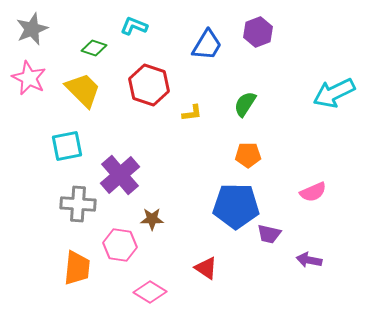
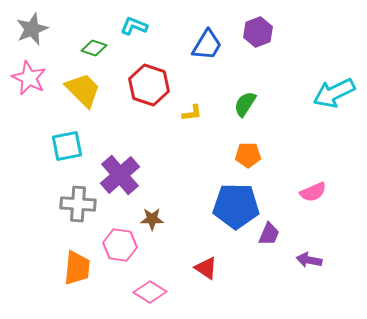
purple trapezoid: rotated 80 degrees counterclockwise
